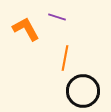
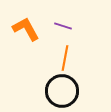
purple line: moved 6 px right, 9 px down
black circle: moved 21 px left
